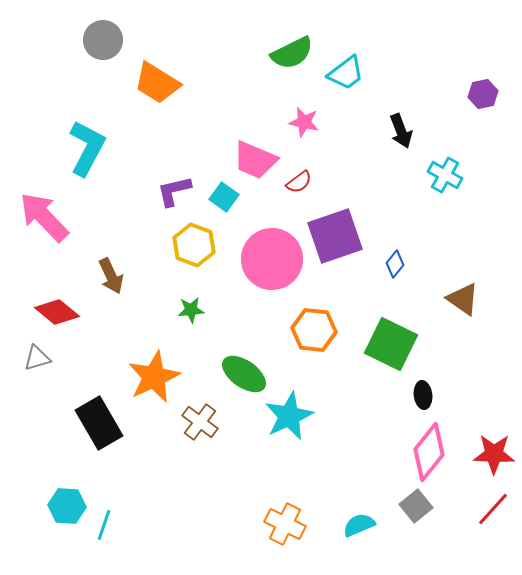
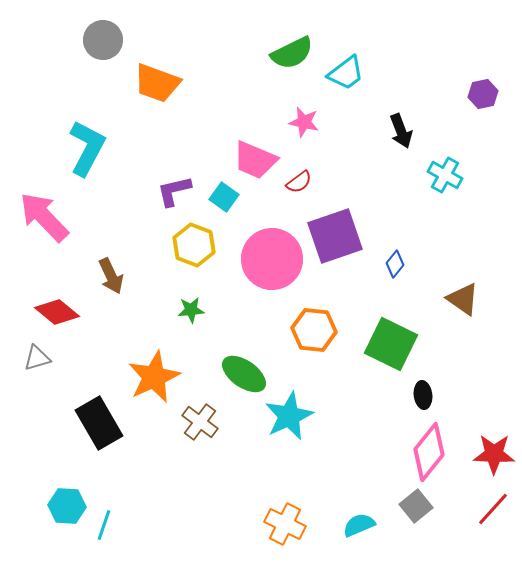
orange trapezoid: rotated 12 degrees counterclockwise
